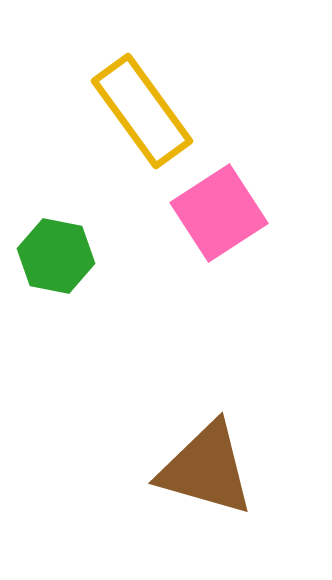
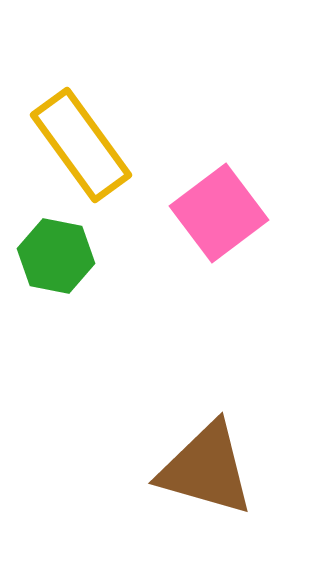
yellow rectangle: moved 61 px left, 34 px down
pink square: rotated 4 degrees counterclockwise
